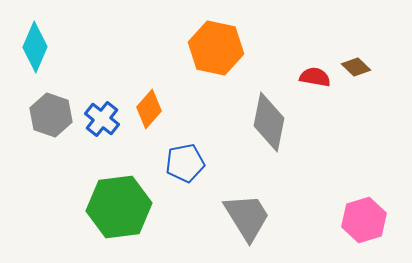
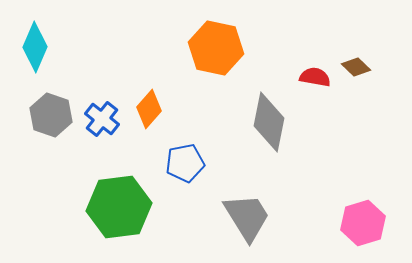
pink hexagon: moved 1 px left, 3 px down
